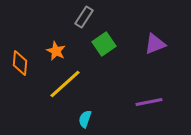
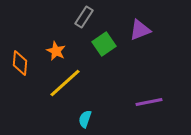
purple triangle: moved 15 px left, 14 px up
yellow line: moved 1 px up
